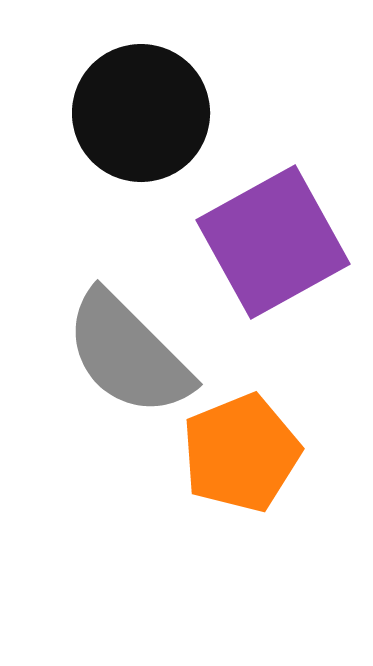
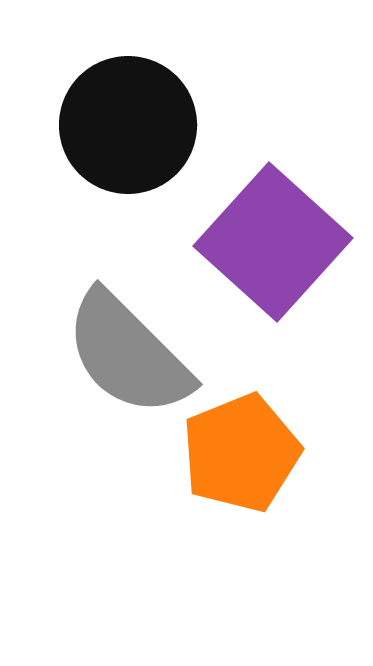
black circle: moved 13 px left, 12 px down
purple square: rotated 19 degrees counterclockwise
